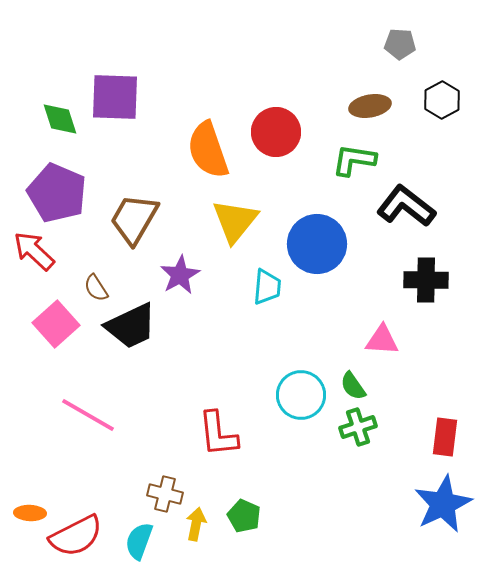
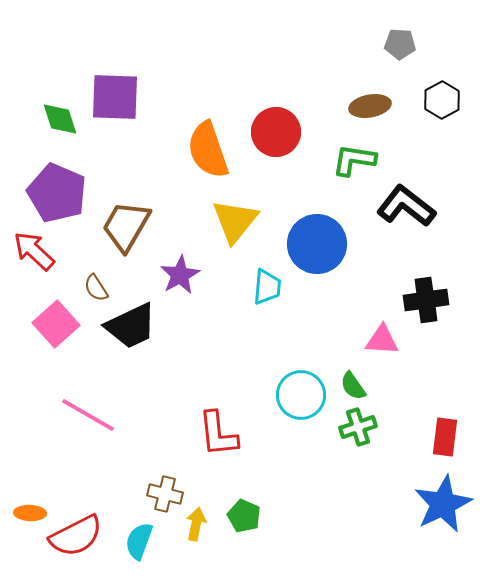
brown trapezoid: moved 8 px left, 7 px down
black cross: moved 20 px down; rotated 9 degrees counterclockwise
